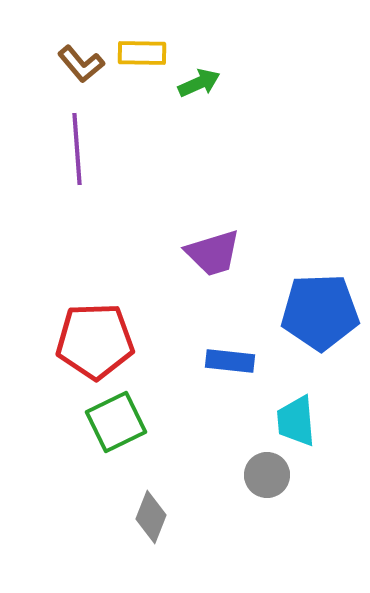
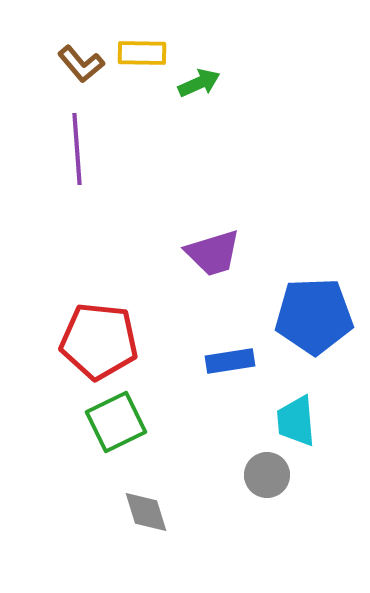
blue pentagon: moved 6 px left, 4 px down
red pentagon: moved 4 px right; rotated 8 degrees clockwise
blue rectangle: rotated 15 degrees counterclockwise
gray diamond: moved 5 px left, 5 px up; rotated 39 degrees counterclockwise
